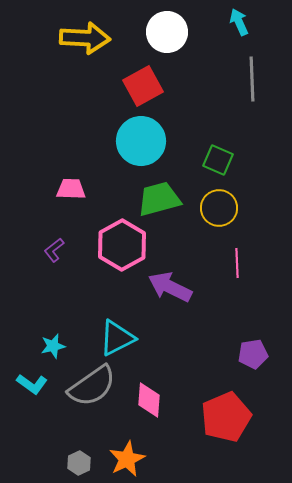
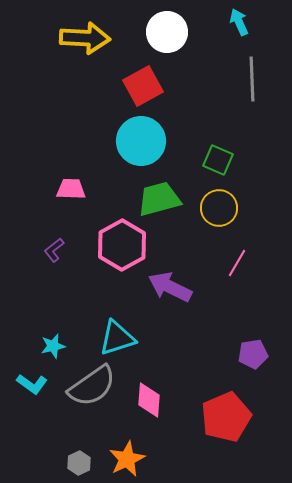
pink line: rotated 32 degrees clockwise
cyan triangle: rotated 9 degrees clockwise
